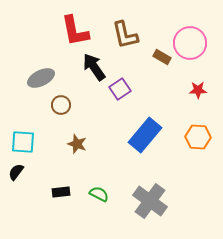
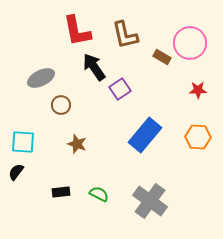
red L-shape: moved 2 px right
